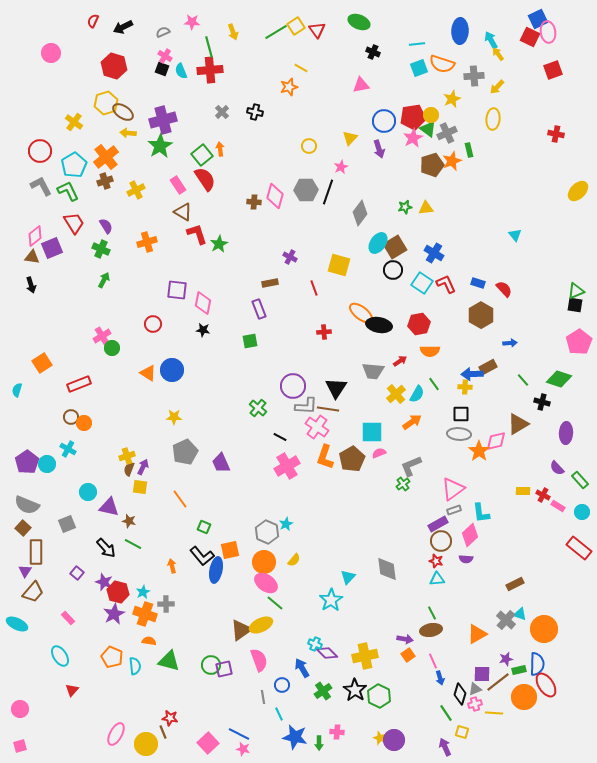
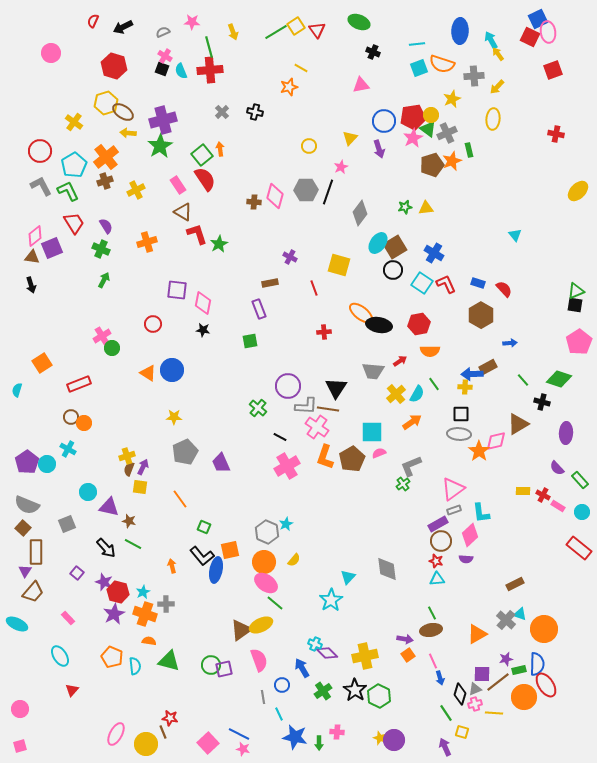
purple circle at (293, 386): moved 5 px left
